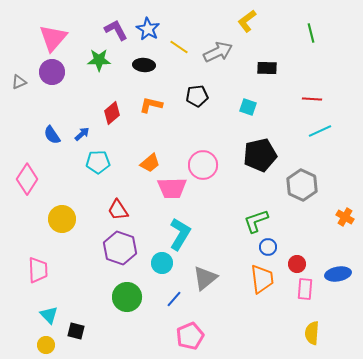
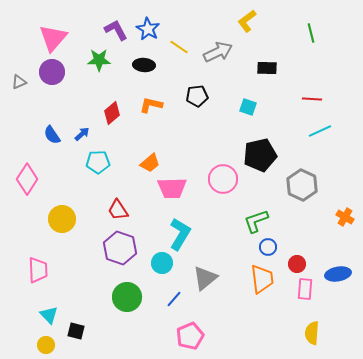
pink circle at (203, 165): moved 20 px right, 14 px down
